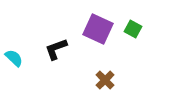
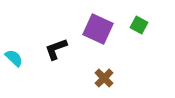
green square: moved 6 px right, 4 px up
brown cross: moved 1 px left, 2 px up
